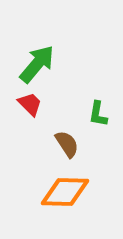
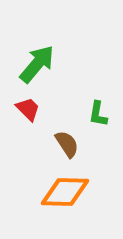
red trapezoid: moved 2 px left, 5 px down
